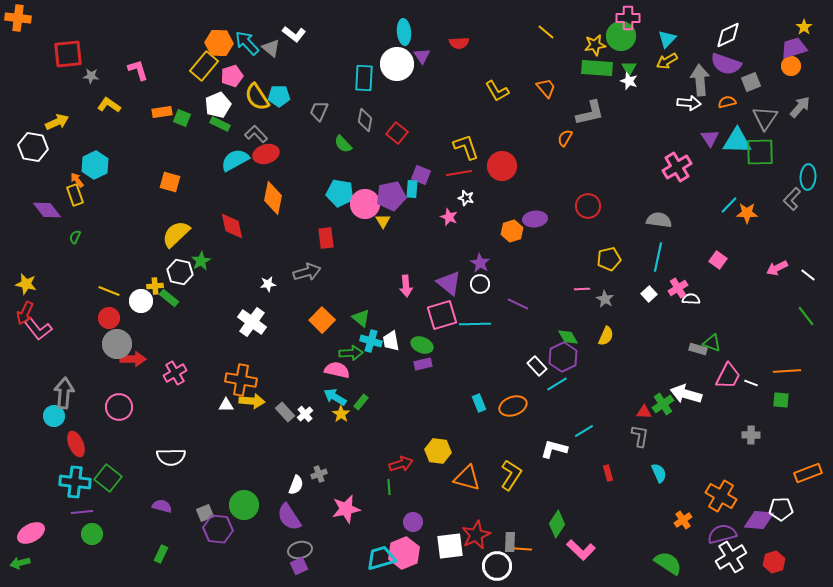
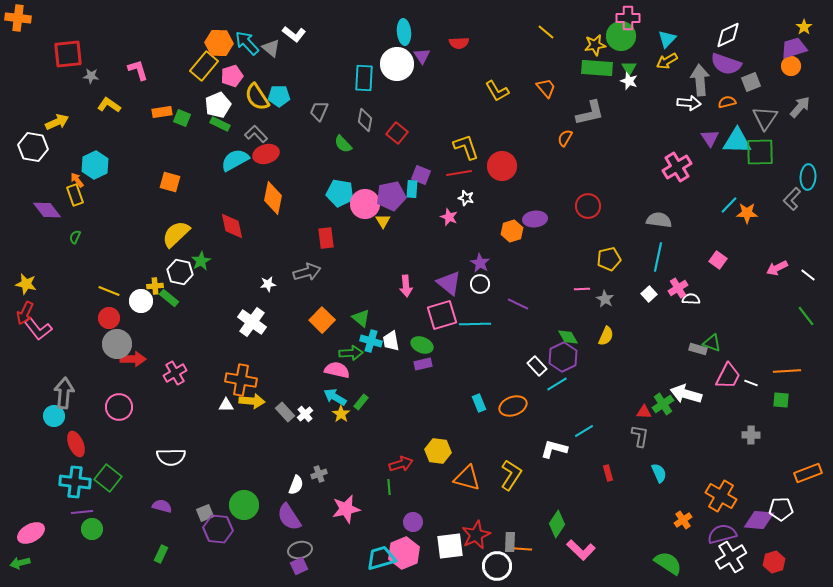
green circle at (92, 534): moved 5 px up
